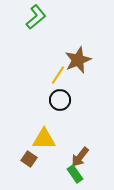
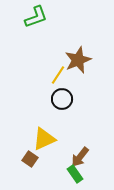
green L-shape: rotated 20 degrees clockwise
black circle: moved 2 px right, 1 px up
yellow triangle: rotated 25 degrees counterclockwise
brown square: moved 1 px right
